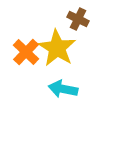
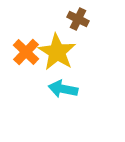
yellow star: moved 4 px down
